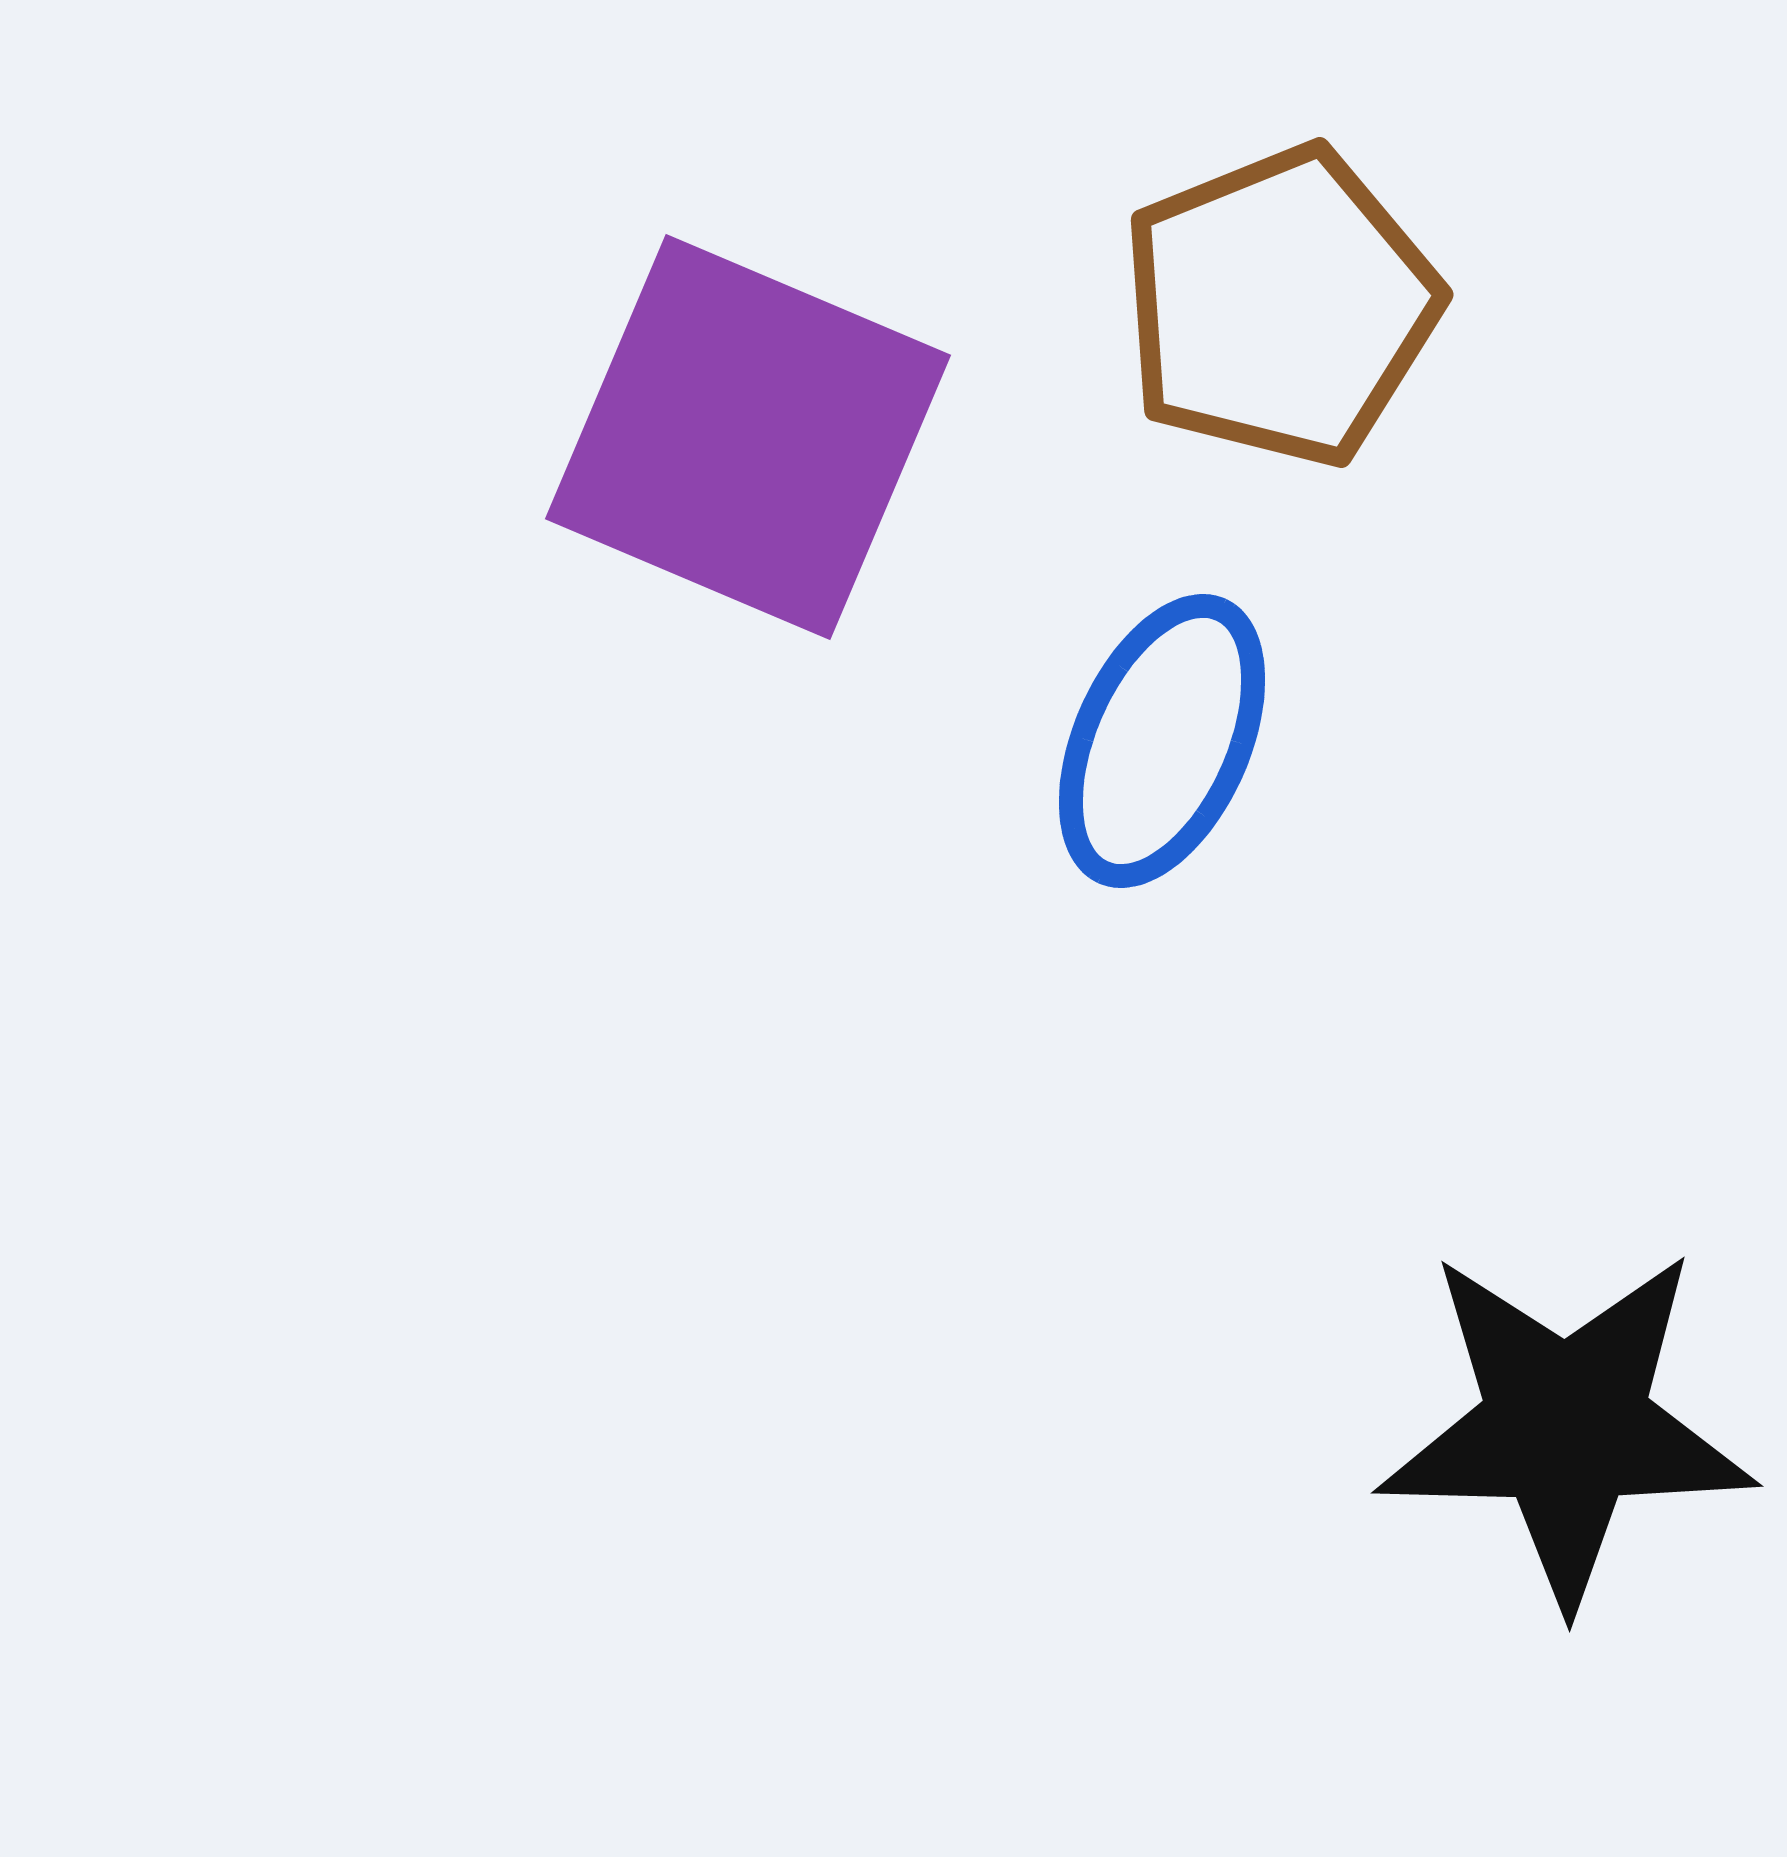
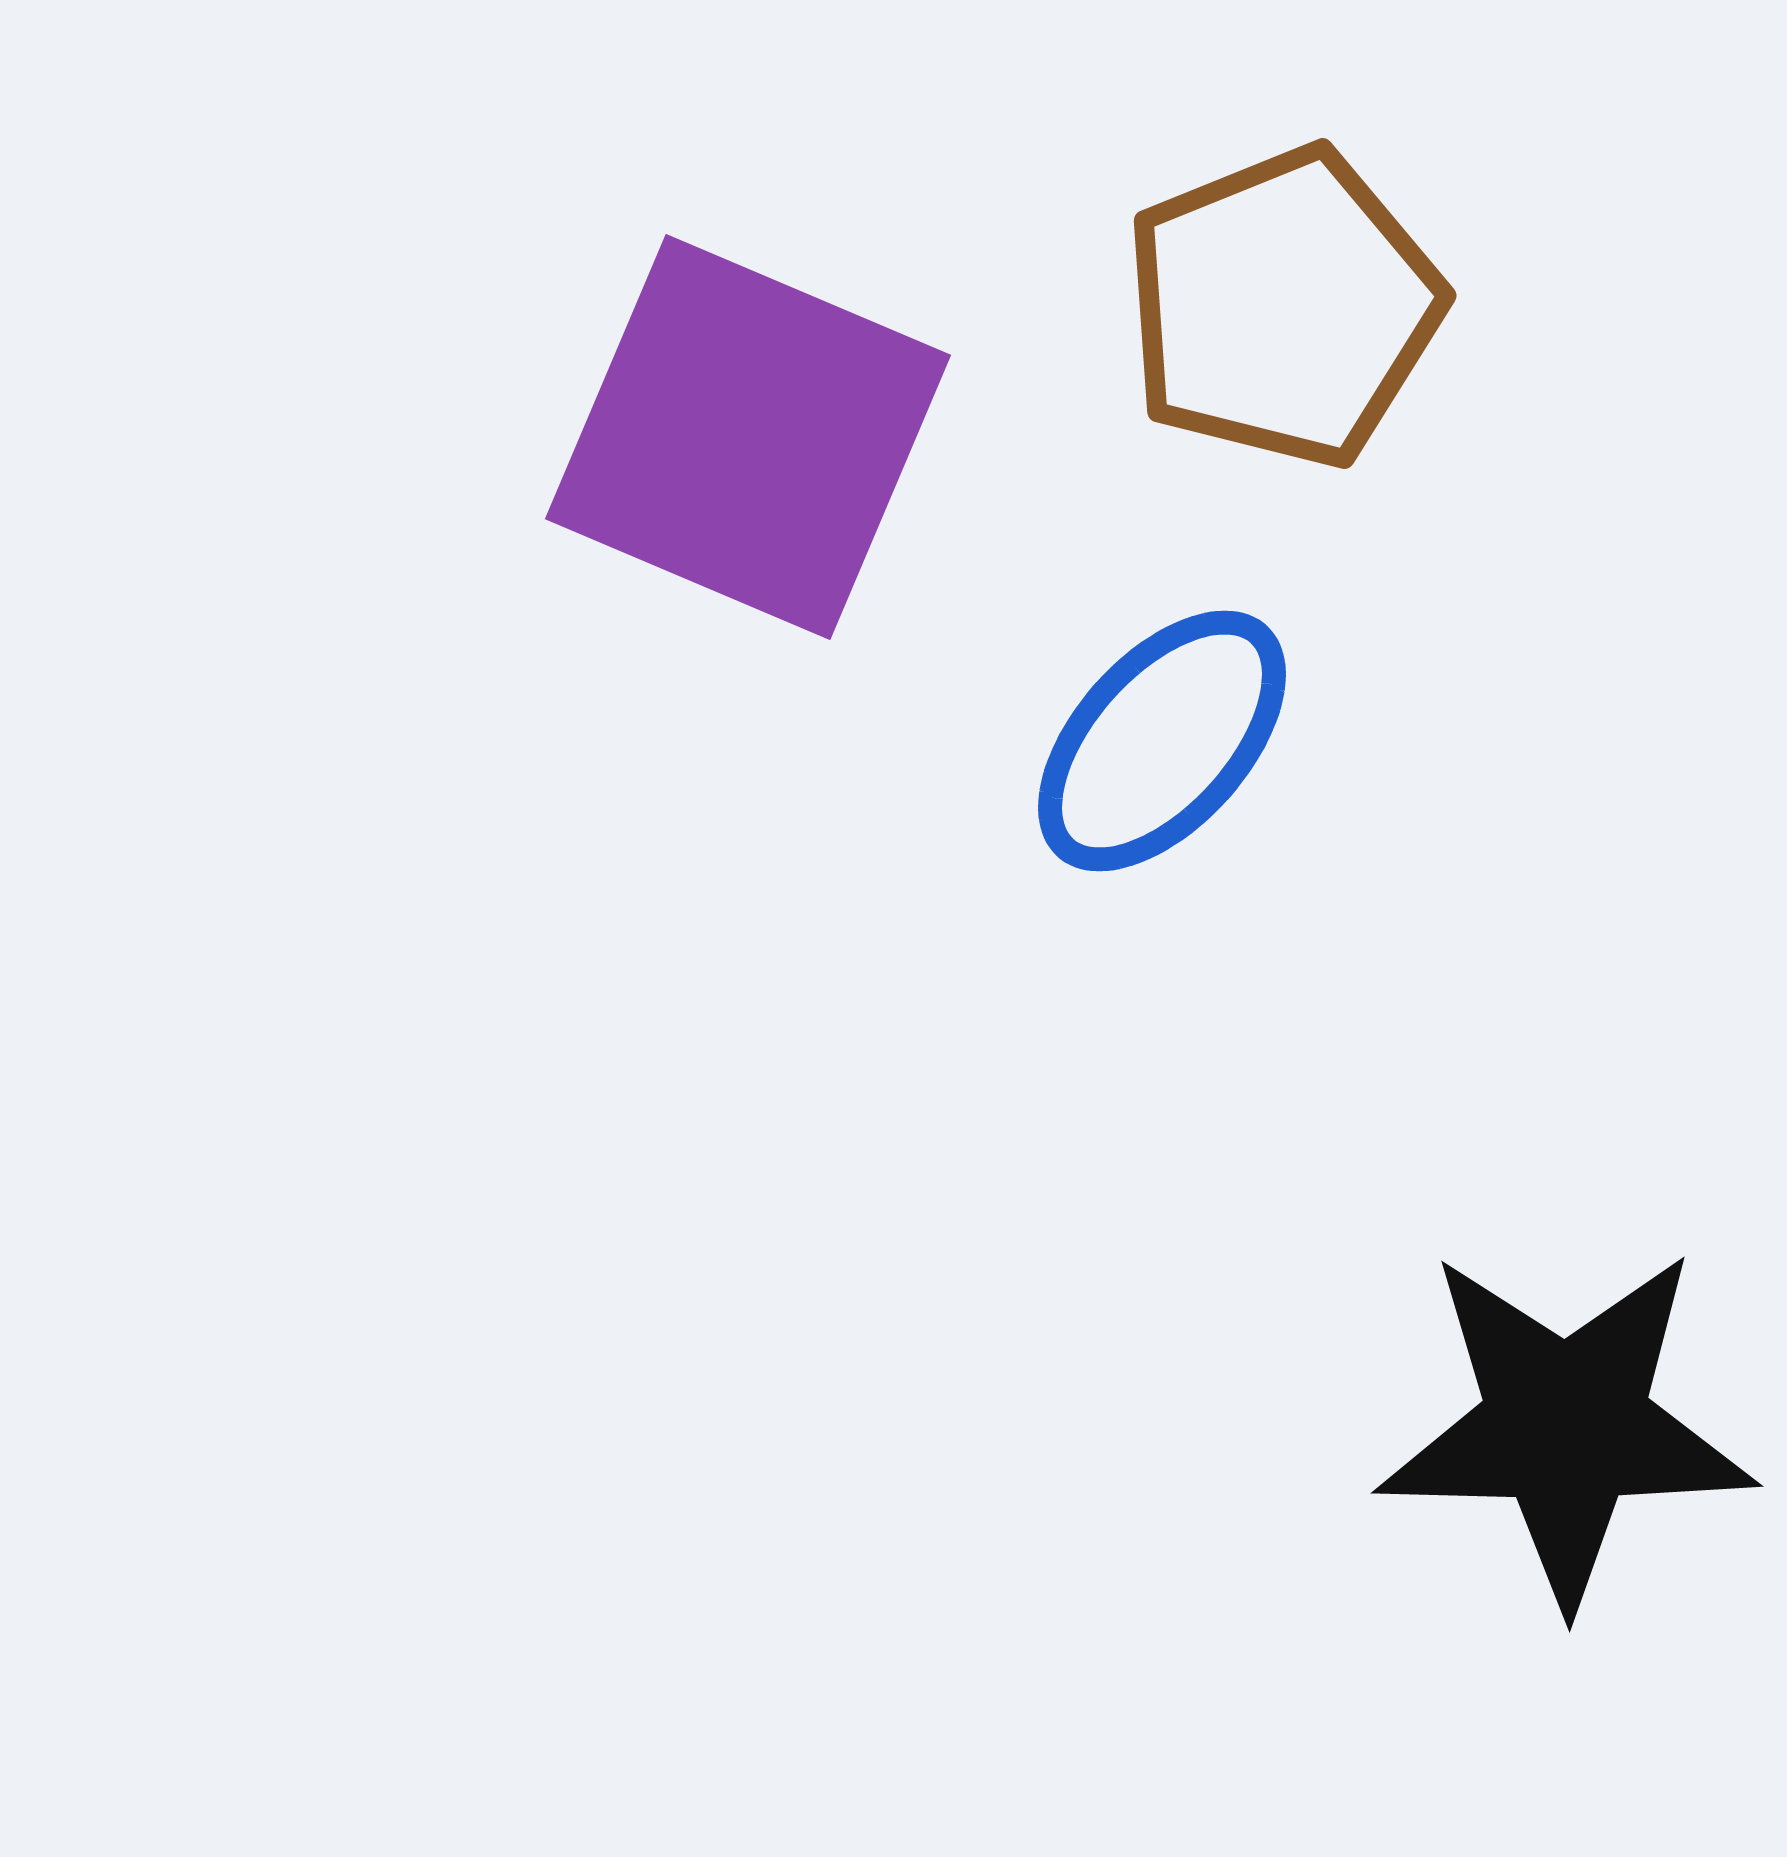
brown pentagon: moved 3 px right, 1 px down
blue ellipse: rotated 18 degrees clockwise
